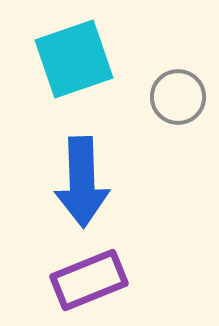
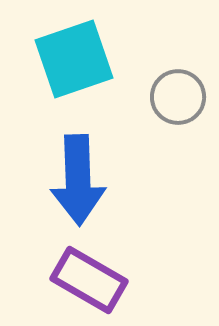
blue arrow: moved 4 px left, 2 px up
purple rectangle: rotated 52 degrees clockwise
